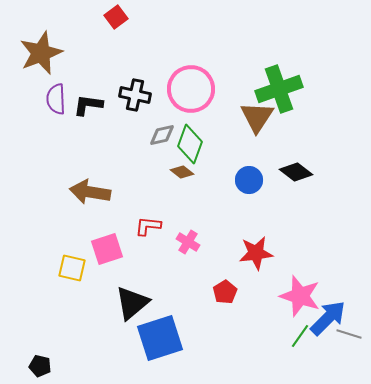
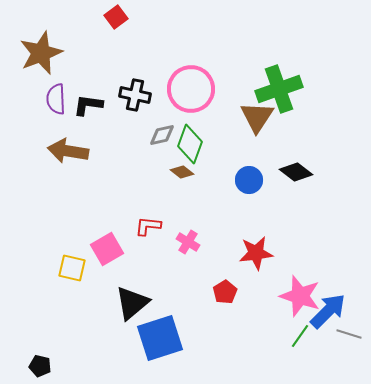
brown arrow: moved 22 px left, 41 px up
pink square: rotated 12 degrees counterclockwise
blue arrow: moved 7 px up
